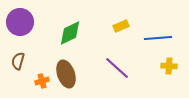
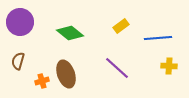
yellow rectangle: rotated 14 degrees counterclockwise
green diamond: rotated 64 degrees clockwise
